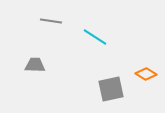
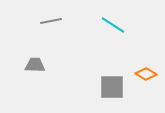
gray line: rotated 20 degrees counterclockwise
cyan line: moved 18 px right, 12 px up
gray square: moved 1 px right, 2 px up; rotated 12 degrees clockwise
